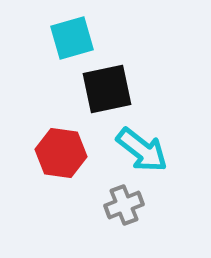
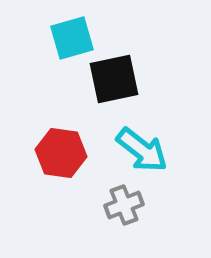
black square: moved 7 px right, 10 px up
